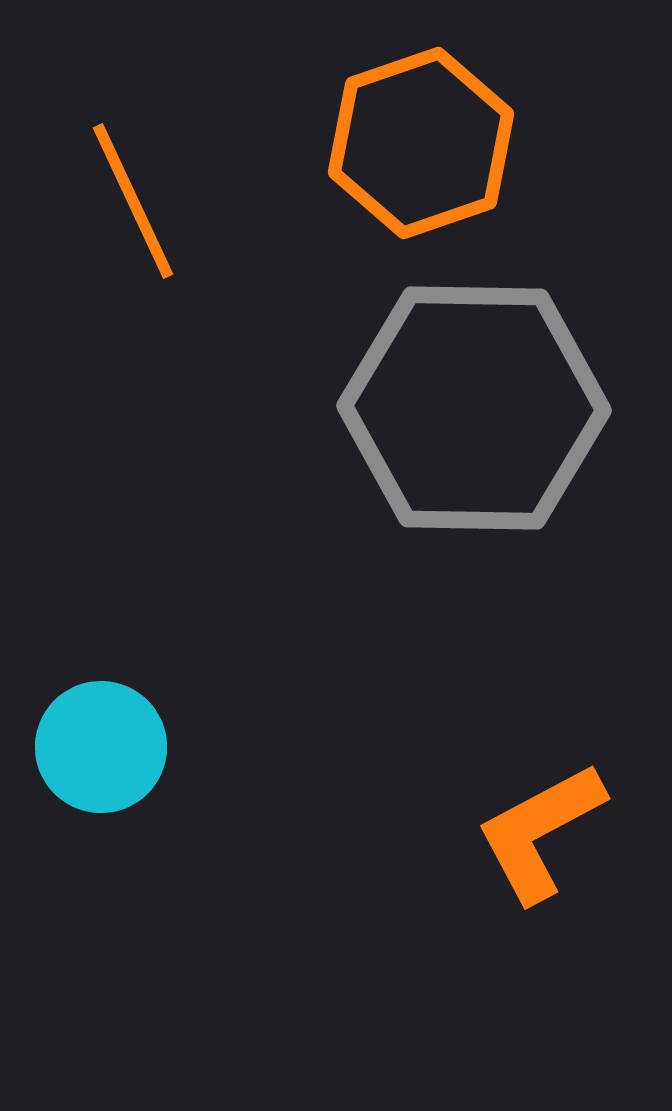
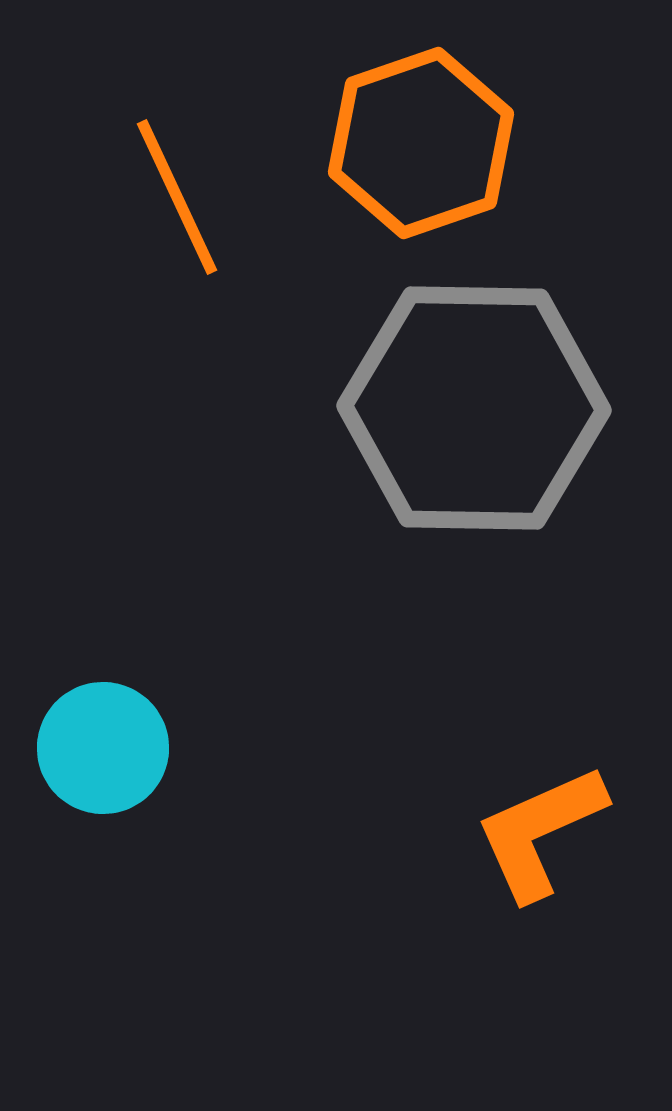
orange line: moved 44 px right, 4 px up
cyan circle: moved 2 px right, 1 px down
orange L-shape: rotated 4 degrees clockwise
